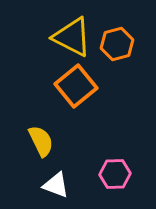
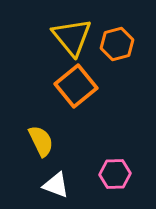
yellow triangle: rotated 24 degrees clockwise
